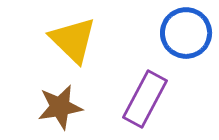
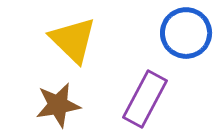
brown star: moved 2 px left, 2 px up
